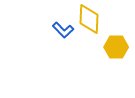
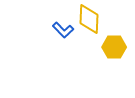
yellow hexagon: moved 2 px left
